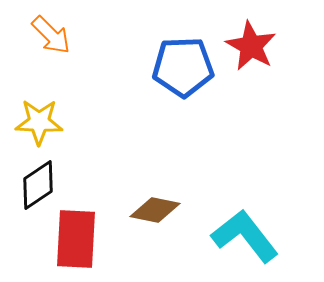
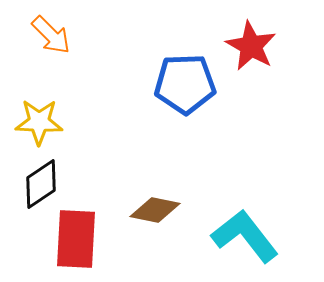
blue pentagon: moved 2 px right, 17 px down
black diamond: moved 3 px right, 1 px up
